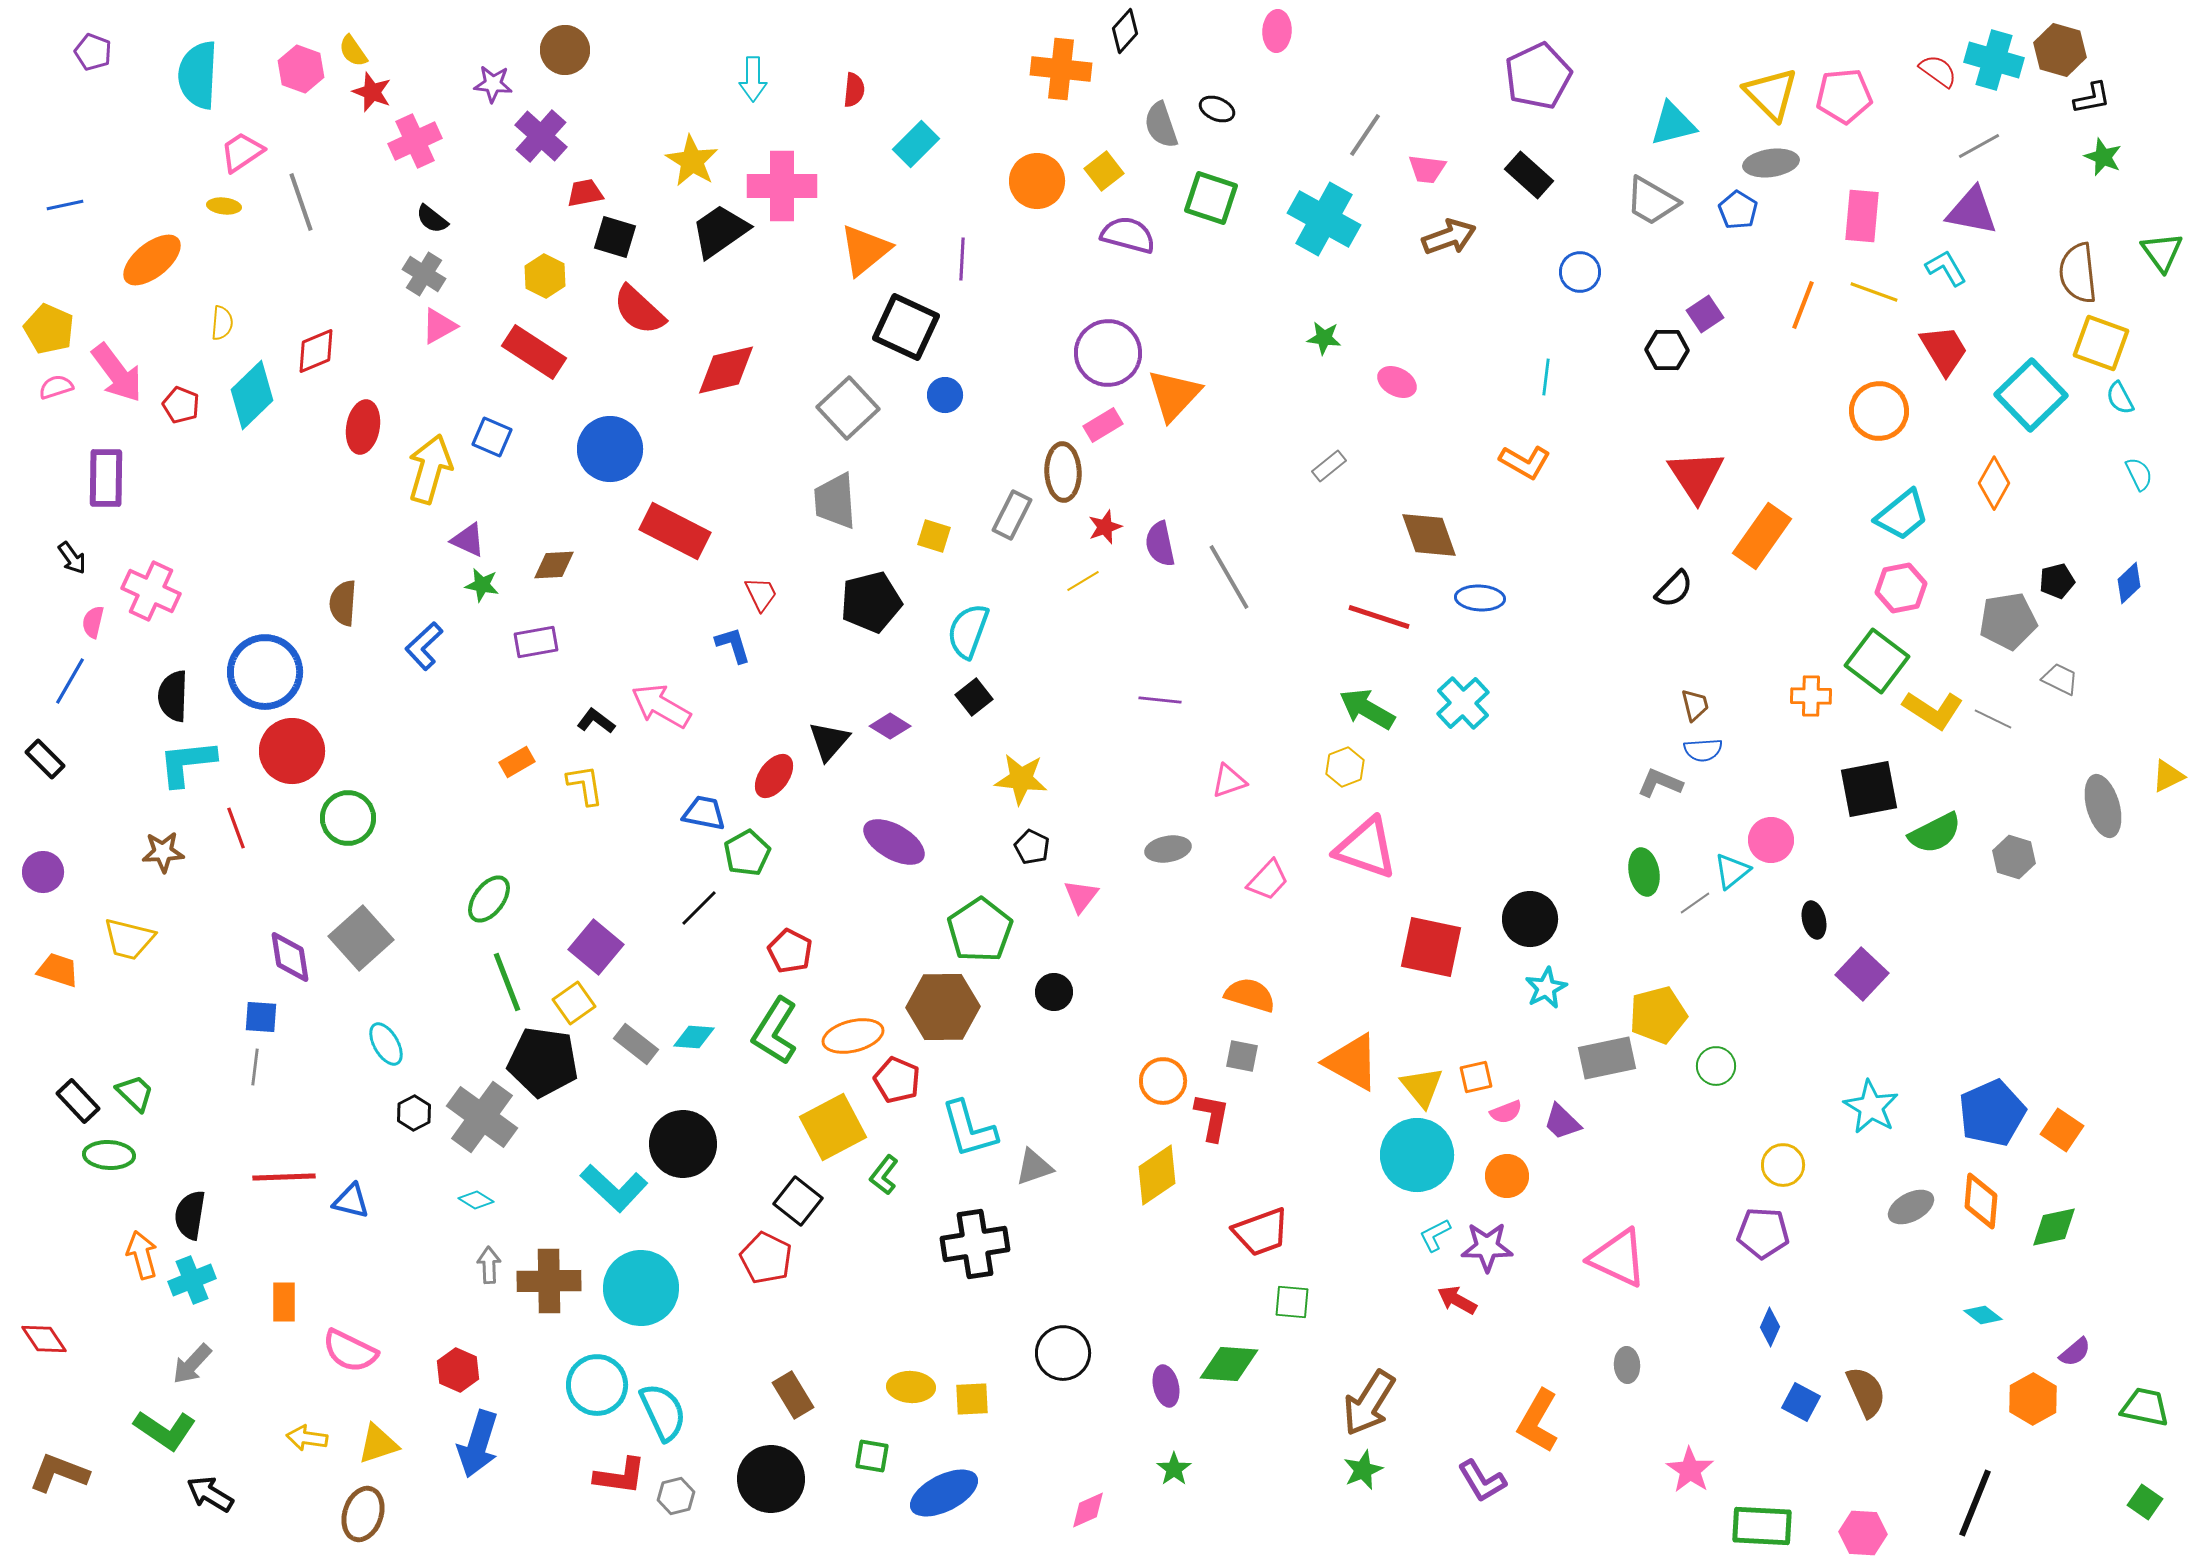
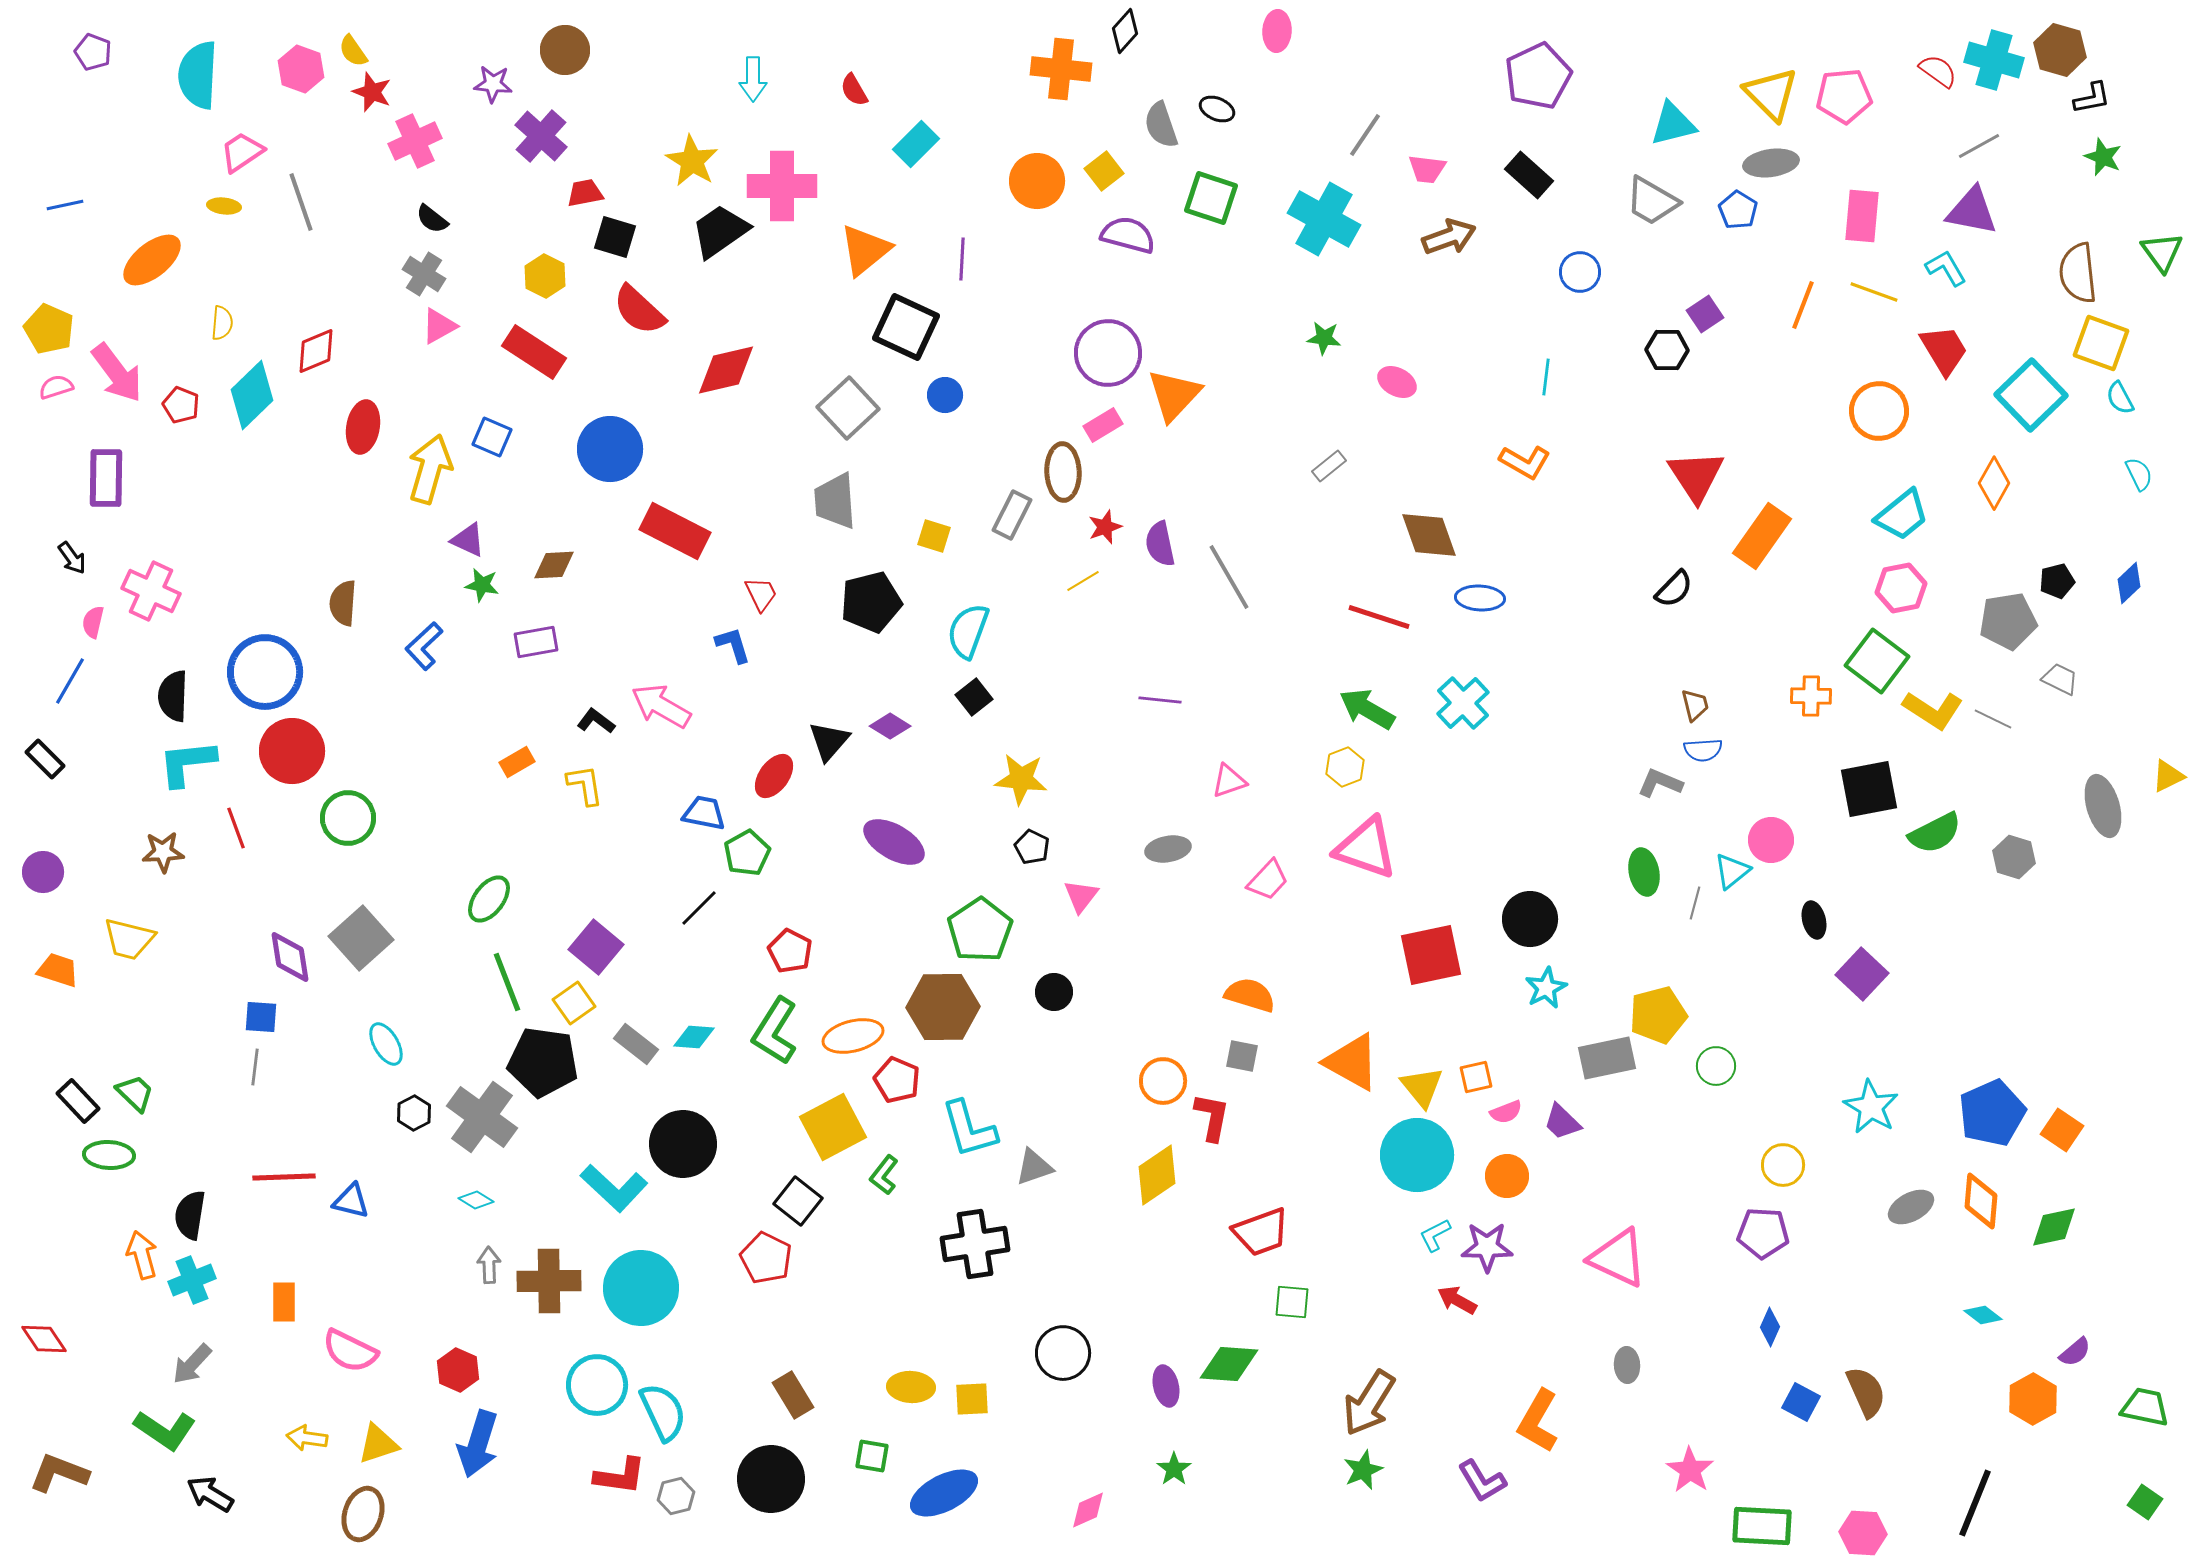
red semicircle at (854, 90): rotated 144 degrees clockwise
gray line at (1695, 903): rotated 40 degrees counterclockwise
red square at (1431, 947): moved 8 px down; rotated 24 degrees counterclockwise
